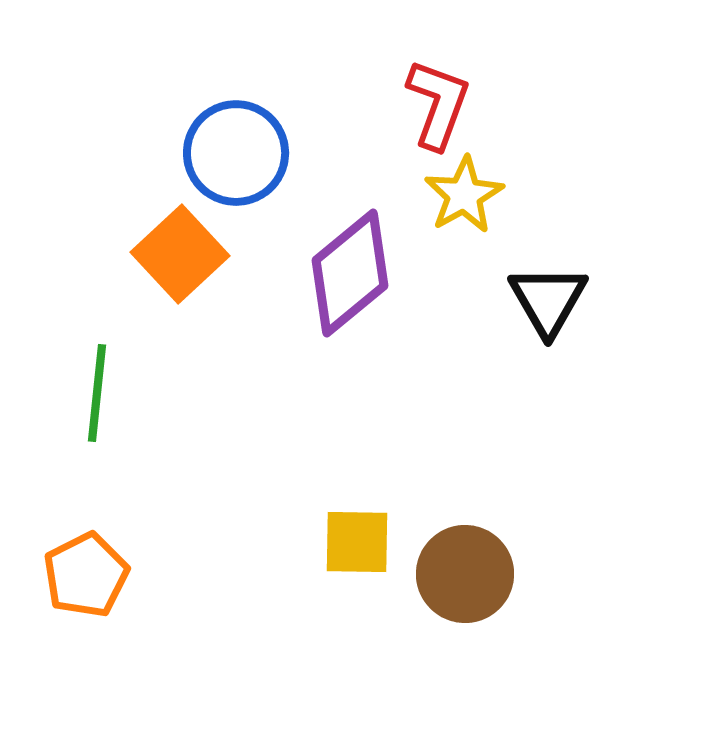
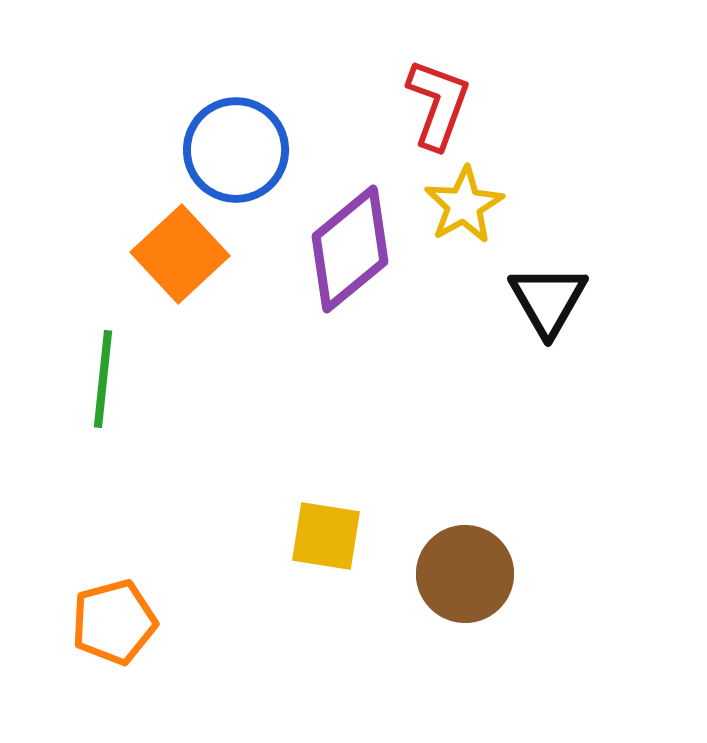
blue circle: moved 3 px up
yellow star: moved 10 px down
purple diamond: moved 24 px up
green line: moved 6 px right, 14 px up
yellow square: moved 31 px left, 6 px up; rotated 8 degrees clockwise
orange pentagon: moved 28 px right, 47 px down; rotated 12 degrees clockwise
